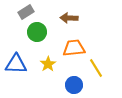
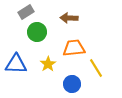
blue circle: moved 2 px left, 1 px up
